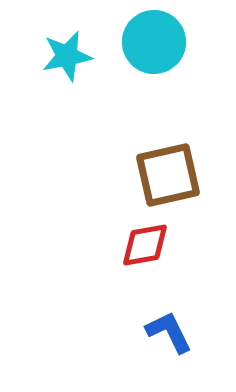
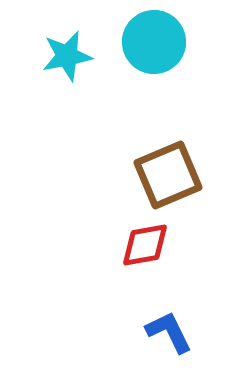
brown square: rotated 10 degrees counterclockwise
